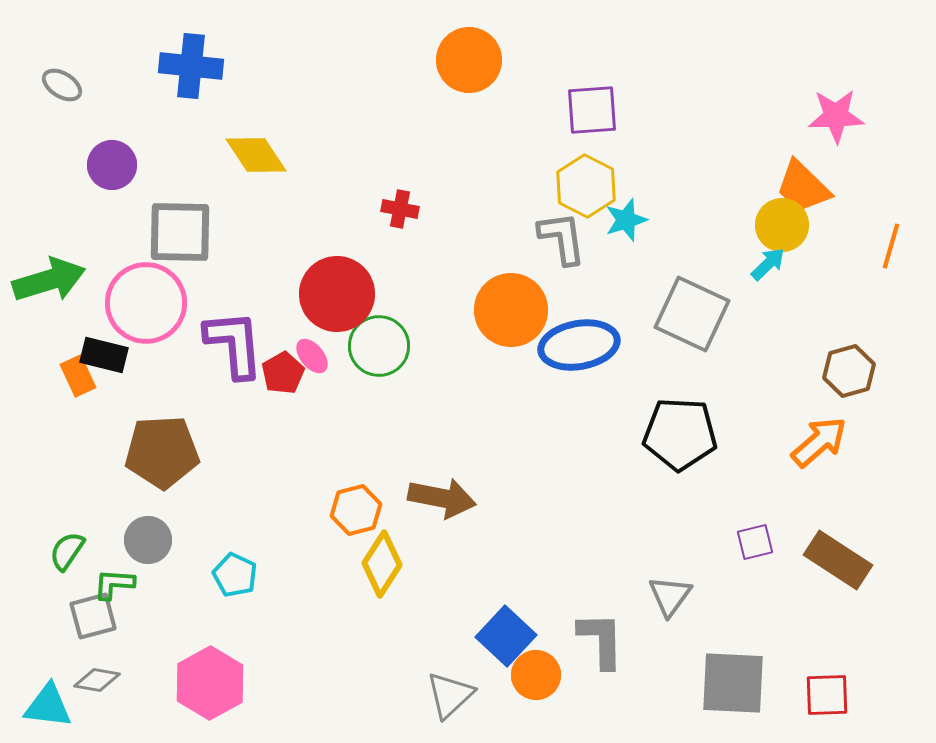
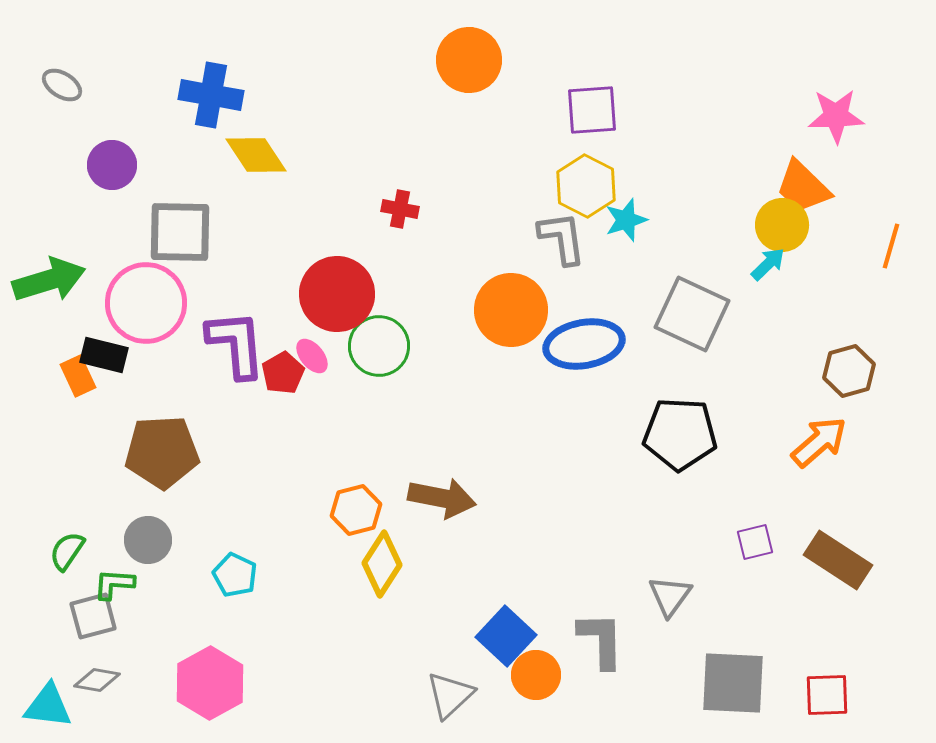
blue cross at (191, 66): moved 20 px right, 29 px down; rotated 4 degrees clockwise
purple L-shape at (234, 344): moved 2 px right
blue ellipse at (579, 345): moved 5 px right, 1 px up
